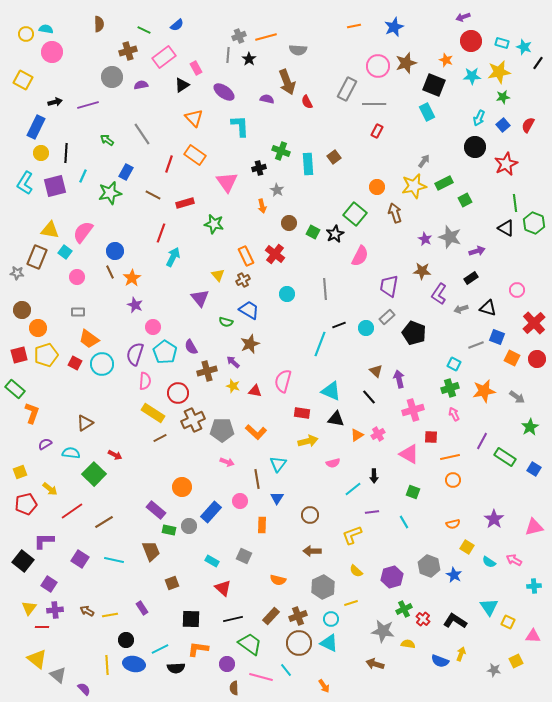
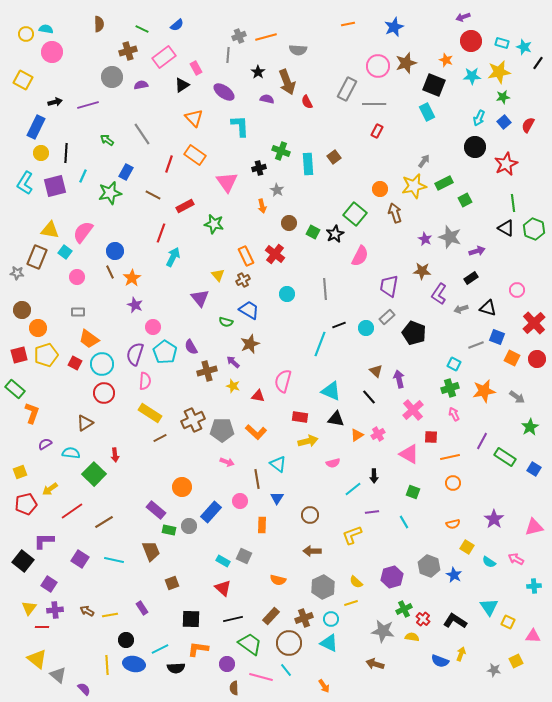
orange line at (354, 26): moved 6 px left, 2 px up
green line at (144, 30): moved 2 px left, 1 px up
black star at (249, 59): moved 9 px right, 13 px down
blue square at (503, 125): moved 1 px right, 3 px up
orange circle at (377, 187): moved 3 px right, 2 px down
red rectangle at (185, 203): moved 3 px down; rotated 12 degrees counterclockwise
green line at (515, 203): moved 2 px left
green hexagon at (534, 223): moved 6 px down
red triangle at (255, 391): moved 3 px right, 5 px down
red circle at (178, 393): moved 74 px left
pink cross at (413, 410): rotated 25 degrees counterclockwise
yellow rectangle at (153, 413): moved 3 px left
red rectangle at (302, 413): moved 2 px left, 4 px down
red arrow at (115, 455): rotated 56 degrees clockwise
cyan triangle at (278, 464): rotated 30 degrees counterclockwise
orange circle at (453, 480): moved 3 px down
yellow arrow at (50, 489): rotated 105 degrees clockwise
pink arrow at (514, 560): moved 2 px right, 1 px up
cyan rectangle at (212, 561): moved 11 px right
yellow semicircle at (356, 571): moved 11 px down
brown cross at (298, 616): moved 6 px right, 2 px down
brown circle at (299, 643): moved 10 px left
yellow semicircle at (408, 644): moved 4 px right, 7 px up
